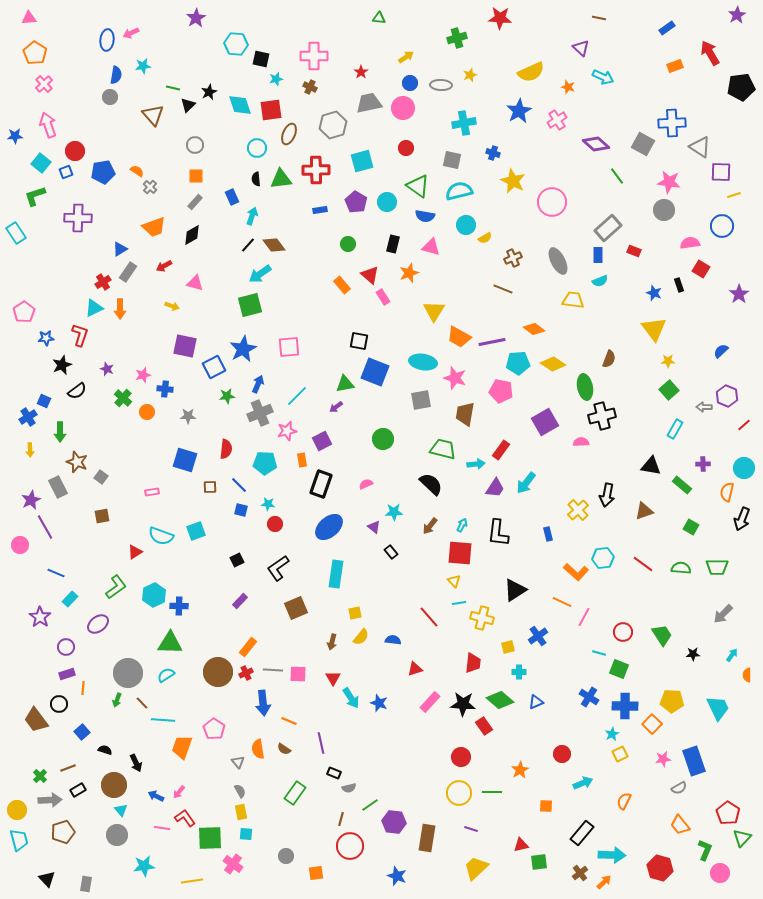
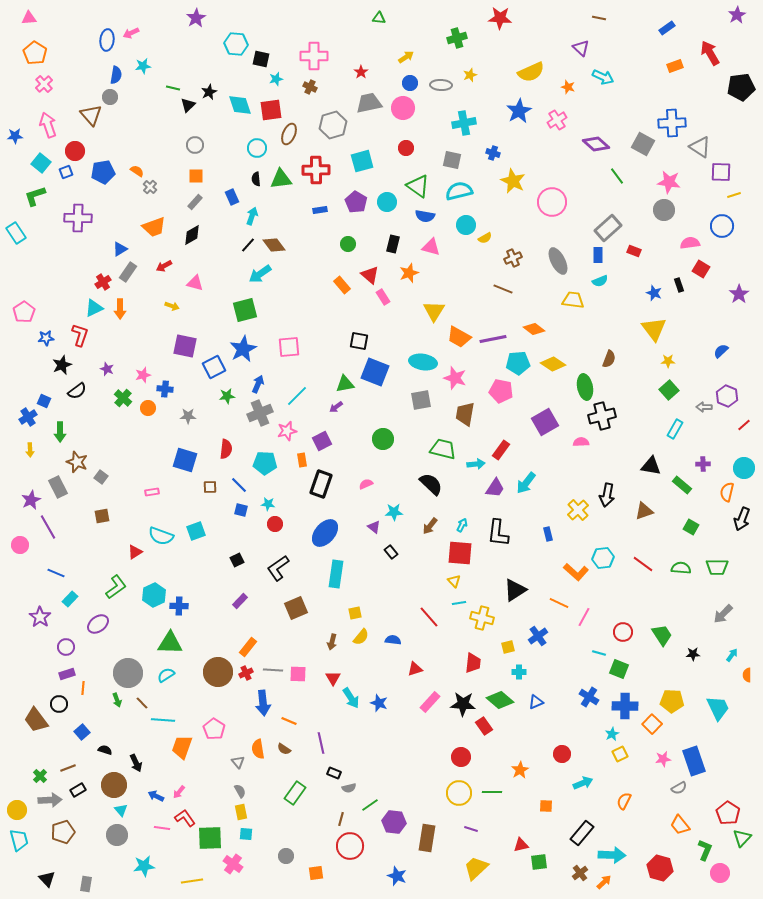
brown triangle at (153, 115): moved 62 px left
green square at (250, 305): moved 5 px left, 5 px down
purple line at (492, 342): moved 1 px right, 3 px up
orange circle at (147, 412): moved 1 px right, 4 px up
purple line at (45, 527): moved 3 px right
blue ellipse at (329, 527): moved 4 px left, 6 px down; rotated 8 degrees counterclockwise
orange line at (562, 602): moved 3 px left, 1 px down
green arrow at (117, 700): rotated 40 degrees counterclockwise
